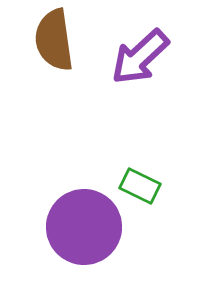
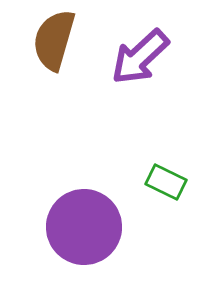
brown semicircle: rotated 24 degrees clockwise
green rectangle: moved 26 px right, 4 px up
